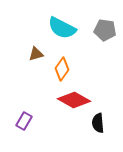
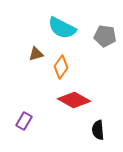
gray pentagon: moved 6 px down
orange diamond: moved 1 px left, 2 px up
black semicircle: moved 7 px down
